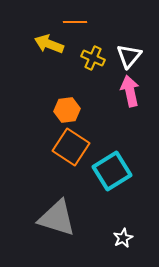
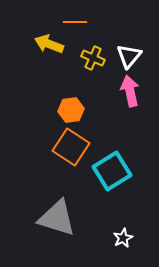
orange hexagon: moved 4 px right
